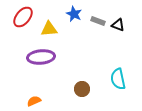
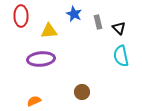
red ellipse: moved 2 px left, 1 px up; rotated 40 degrees counterclockwise
gray rectangle: moved 1 px down; rotated 56 degrees clockwise
black triangle: moved 1 px right, 3 px down; rotated 24 degrees clockwise
yellow triangle: moved 2 px down
purple ellipse: moved 2 px down
cyan semicircle: moved 3 px right, 23 px up
brown circle: moved 3 px down
